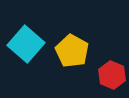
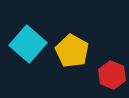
cyan square: moved 2 px right
